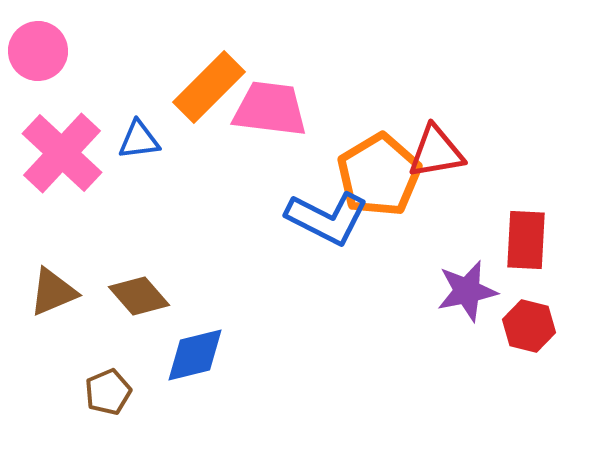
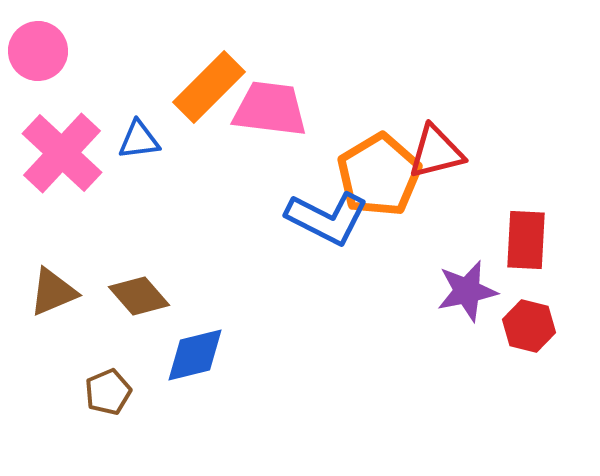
red triangle: rotated 4 degrees counterclockwise
